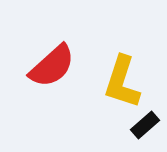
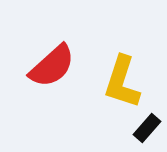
black rectangle: moved 2 px right, 3 px down; rotated 8 degrees counterclockwise
